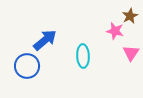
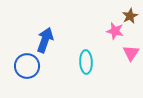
blue arrow: rotated 30 degrees counterclockwise
cyan ellipse: moved 3 px right, 6 px down
